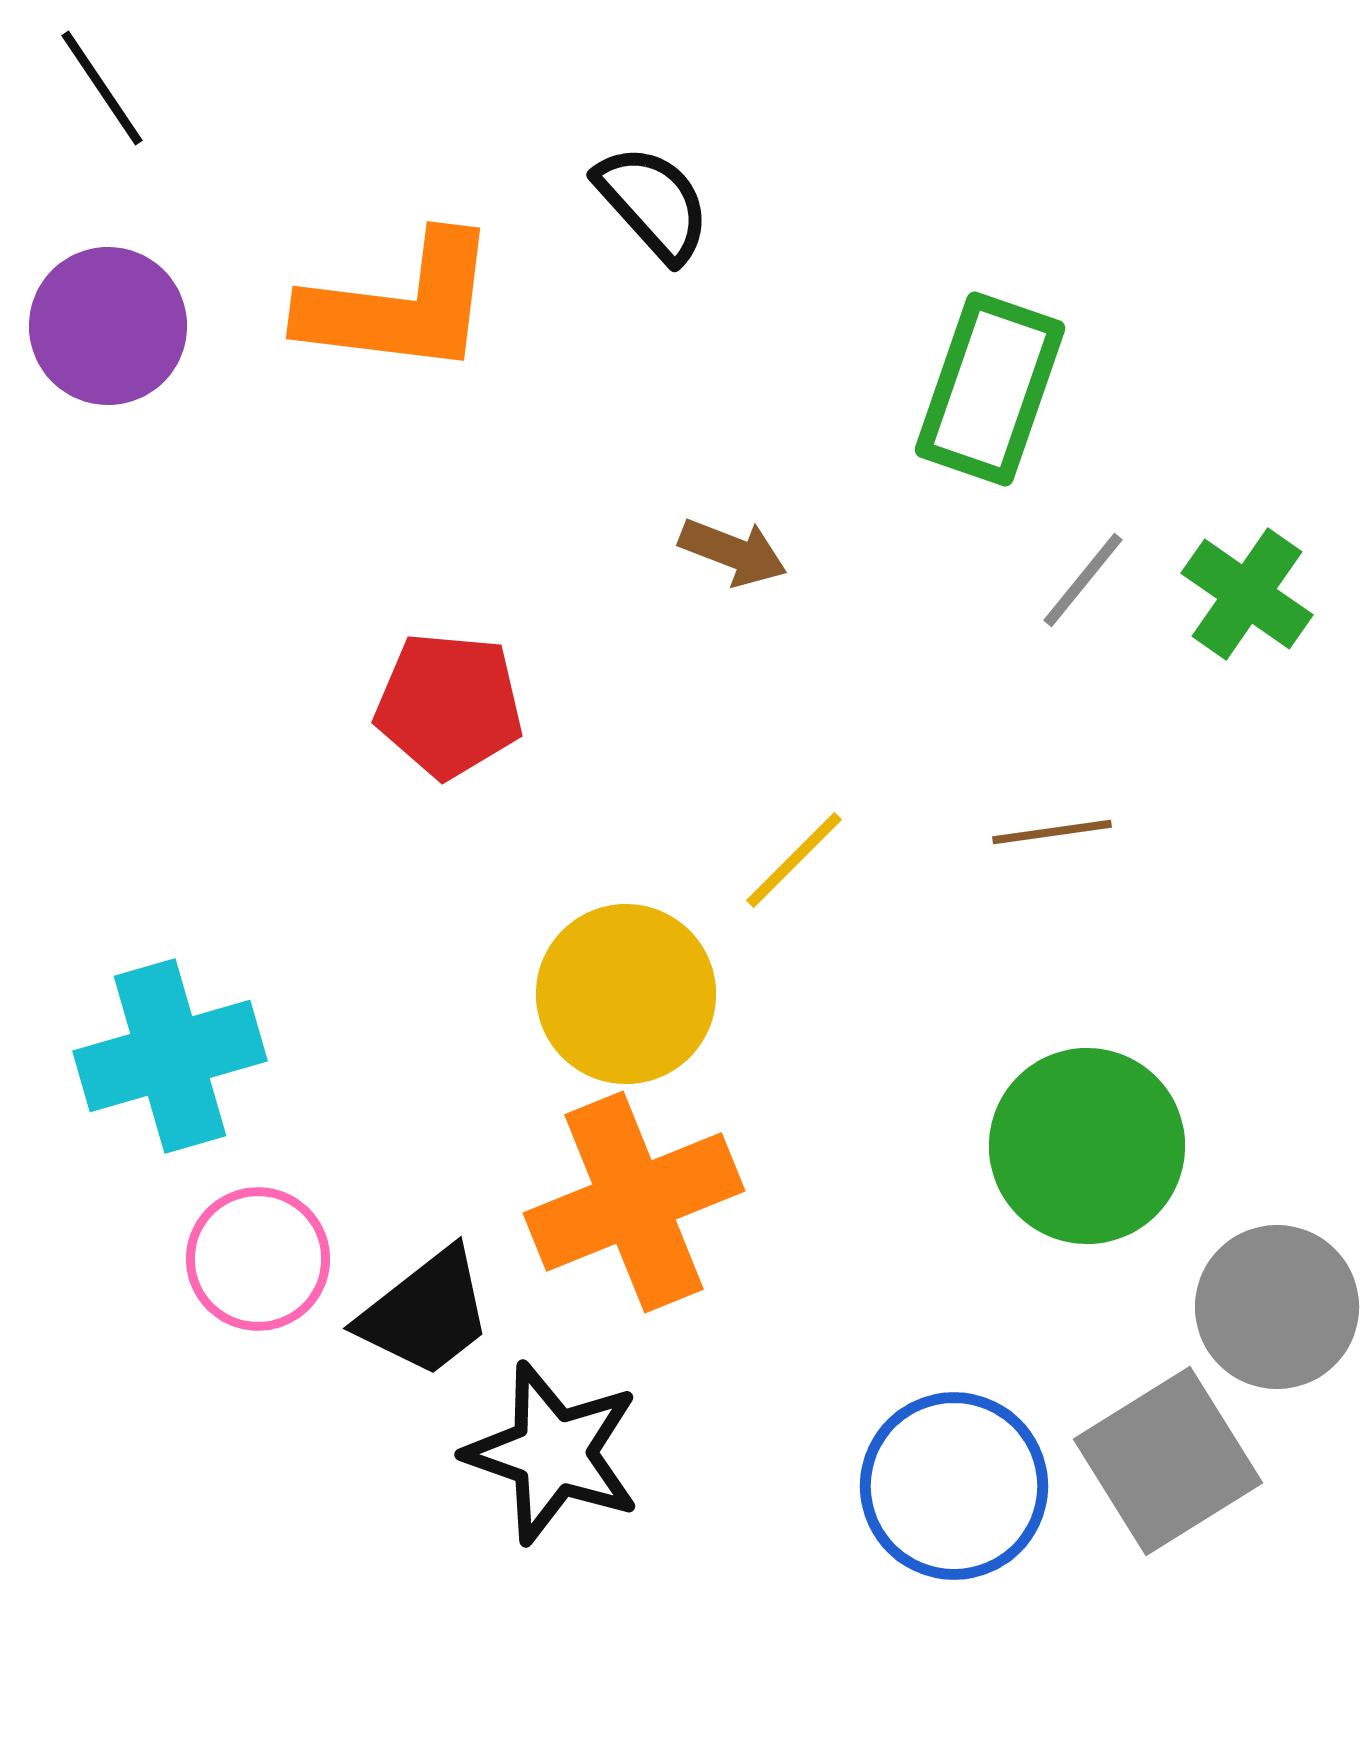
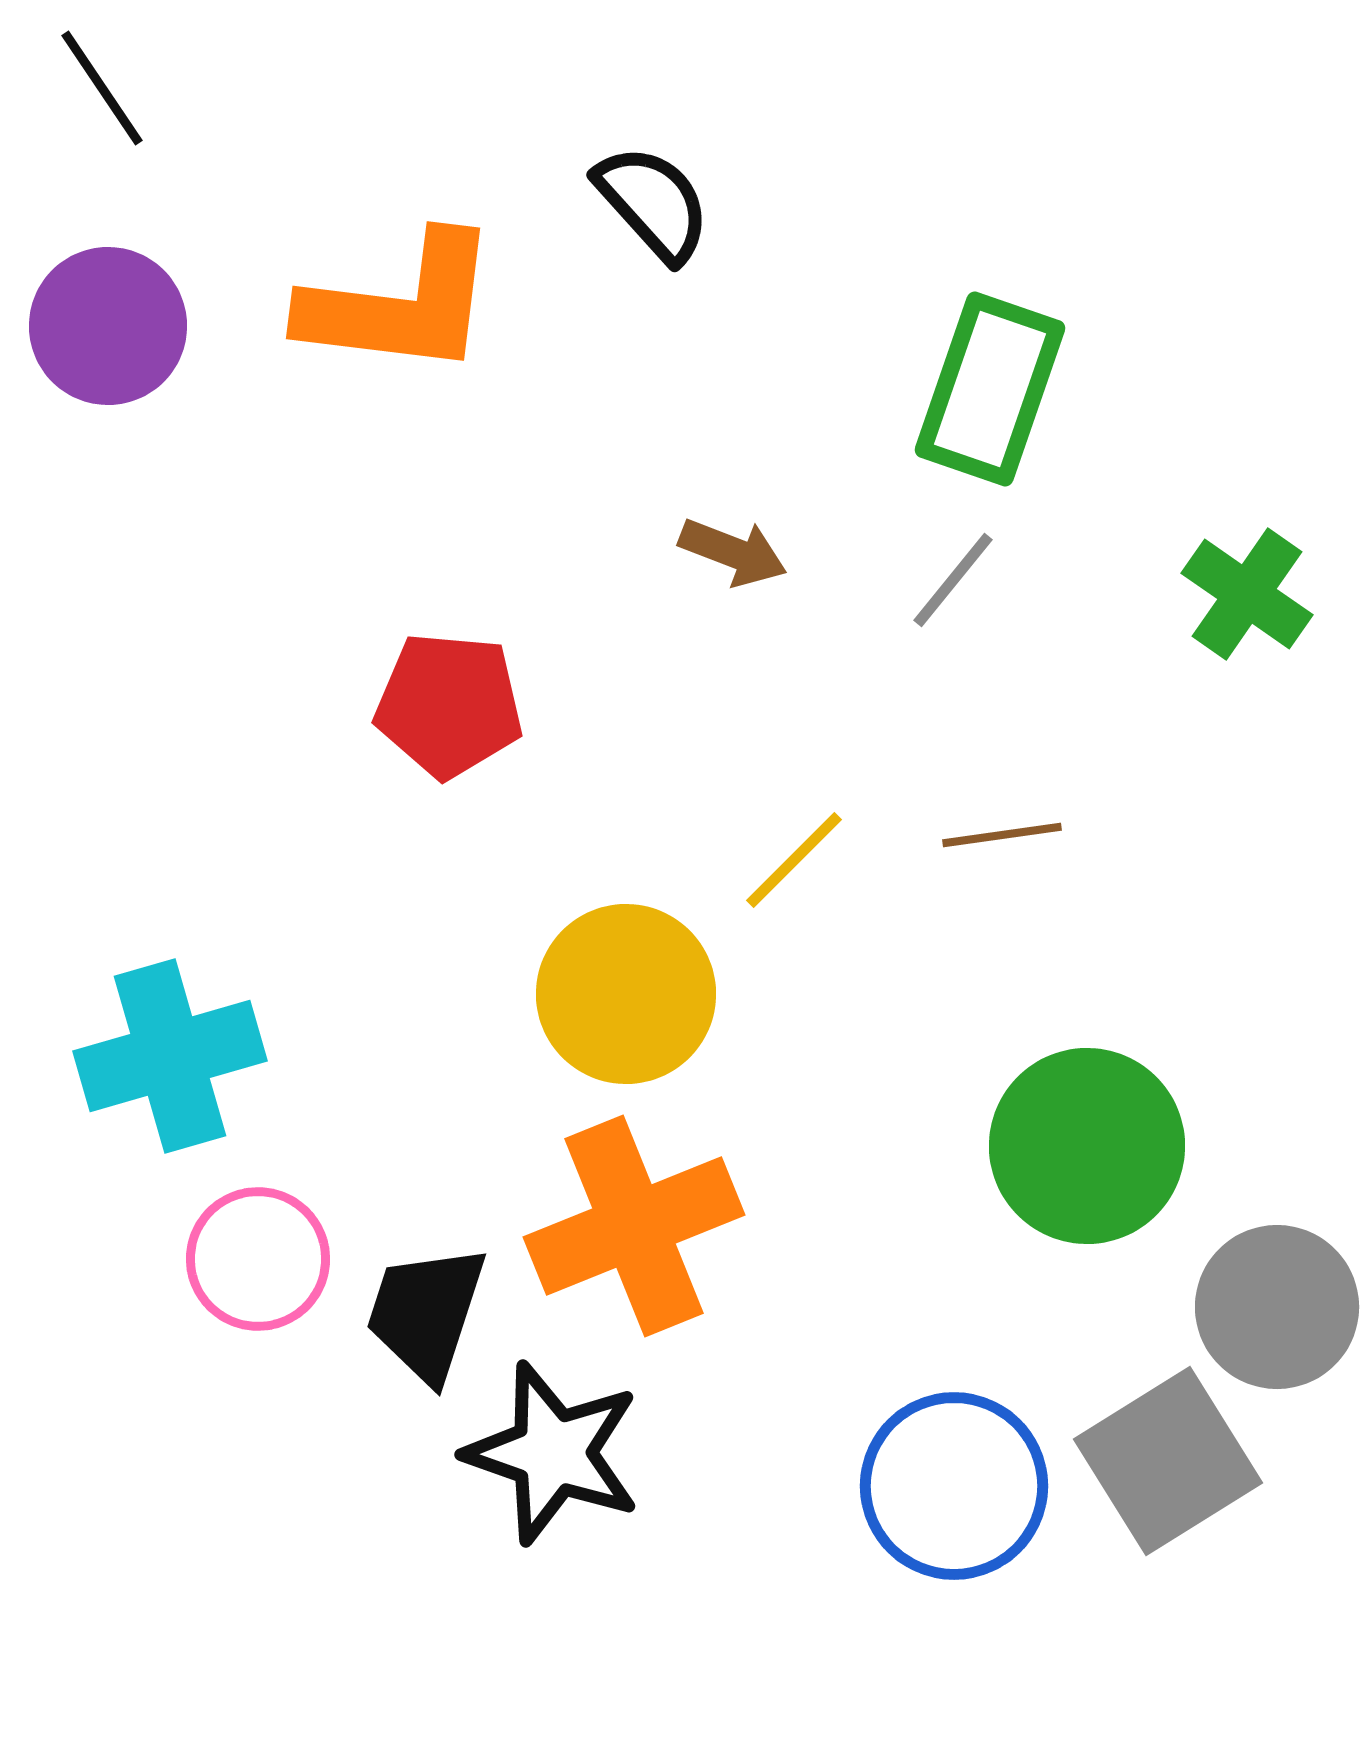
gray line: moved 130 px left
brown line: moved 50 px left, 3 px down
orange cross: moved 24 px down
black trapezoid: rotated 146 degrees clockwise
